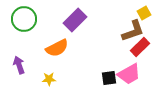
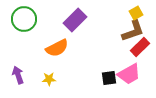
yellow square: moved 8 px left
purple arrow: moved 1 px left, 10 px down
